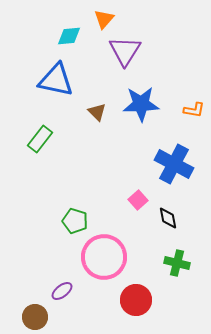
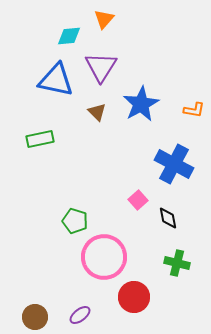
purple triangle: moved 24 px left, 16 px down
blue star: rotated 27 degrees counterclockwise
green rectangle: rotated 40 degrees clockwise
purple ellipse: moved 18 px right, 24 px down
red circle: moved 2 px left, 3 px up
